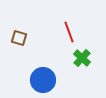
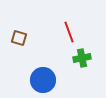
green cross: rotated 36 degrees clockwise
